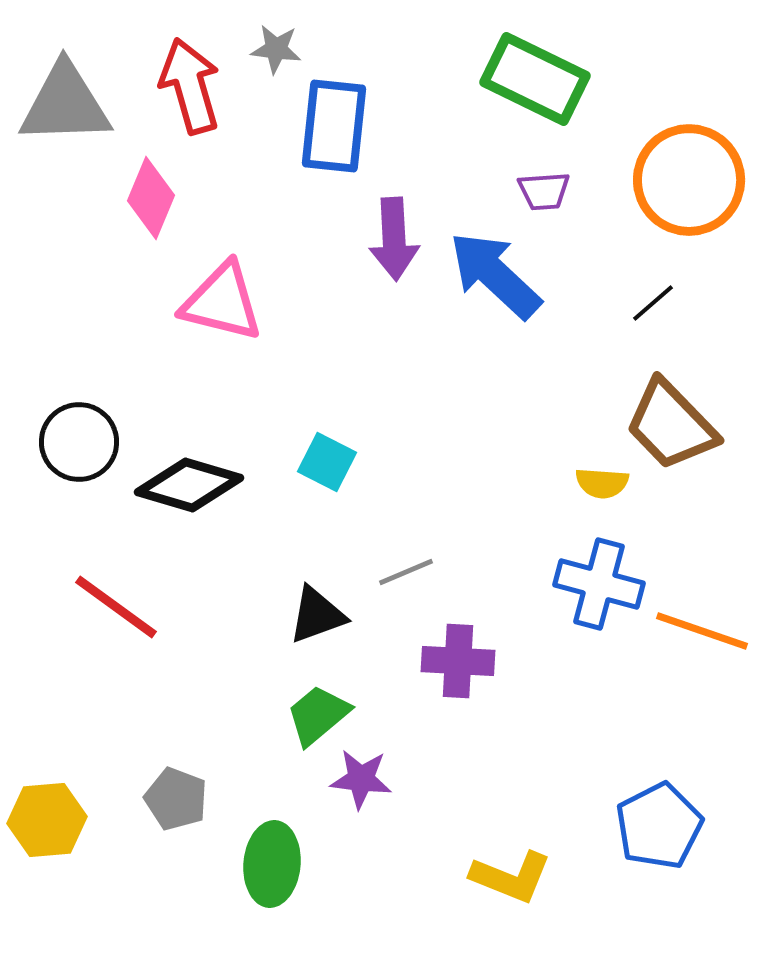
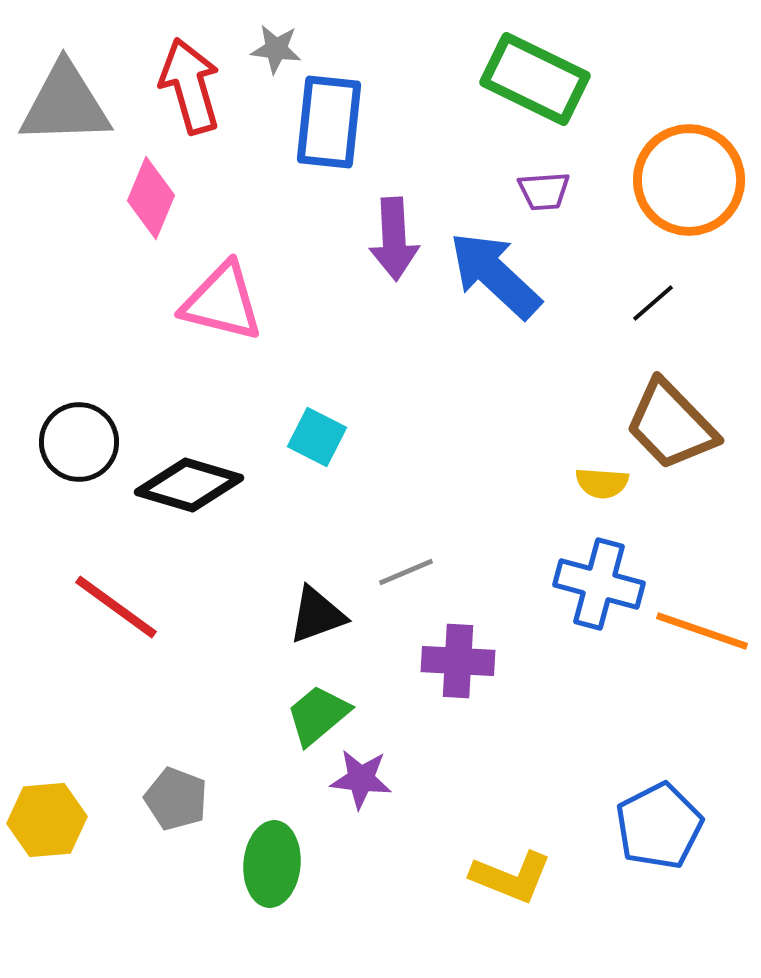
blue rectangle: moved 5 px left, 4 px up
cyan square: moved 10 px left, 25 px up
